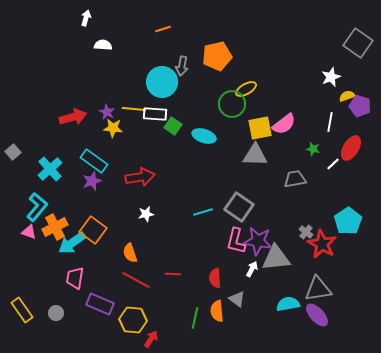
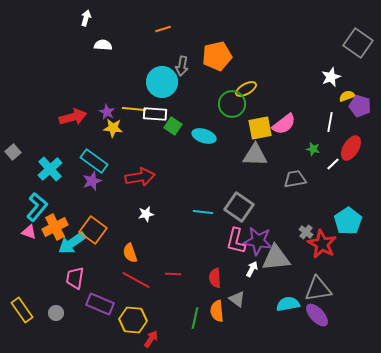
cyan line at (203, 212): rotated 24 degrees clockwise
